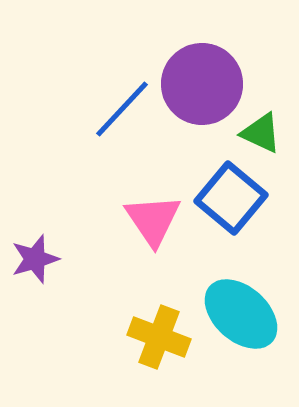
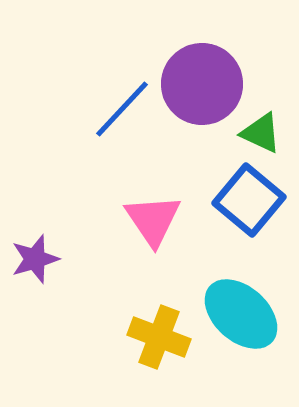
blue square: moved 18 px right, 2 px down
